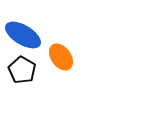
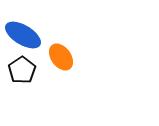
black pentagon: rotated 8 degrees clockwise
